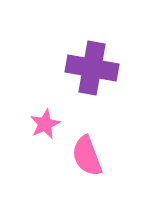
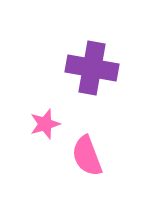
pink star: rotated 8 degrees clockwise
